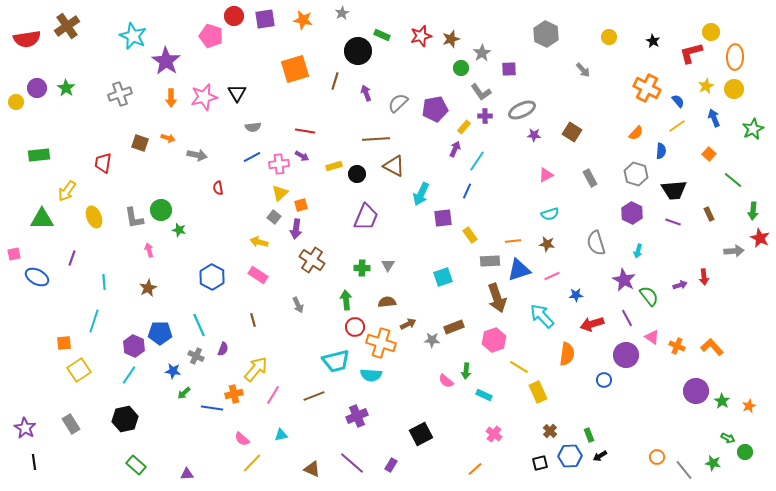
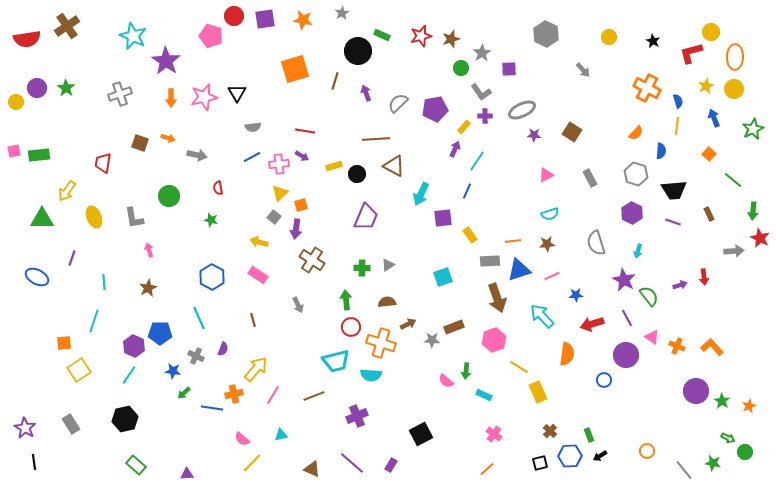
blue semicircle at (678, 101): rotated 24 degrees clockwise
yellow line at (677, 126): rotated 48 degrees counterclockwise
green circle at (161, 210): moved 8 px right, 14 px up
green star at (179, 230): moved 32 px right, 10 px up
brown star at (547, 244): rotated 14 degrees counterclockwise
pink square at (14, 254): moved 103 px up
gray triangle at (388, 265): rotated 24 degrees clockwise
cyan line at (199, 325): moved 7 px up
red circle at (355, 327): moved 4 px left
orange circle at (657, 457): moved 10 px left, 6 px up
orange line at (475, 469): moved 12 px right
